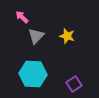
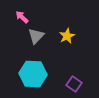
yellow star: rotated 28 degrees clockwise
purple square: rotated 21 degrees counterclockwise
